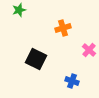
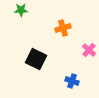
green star: moved 2 px right; rotated 16 degrees clockwise
